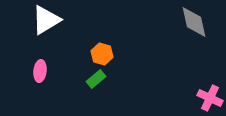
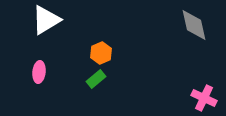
gray diamond: moved 3 px down
orange hexagon: moved 1 px left, 1 px up; rotated 20 degrees clockwise
pink ellipse: moved 1 px left, 1 px down
pink cross: moved 6 px left
